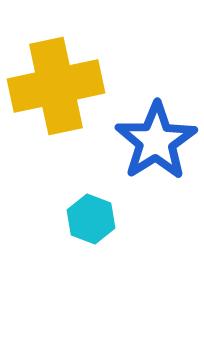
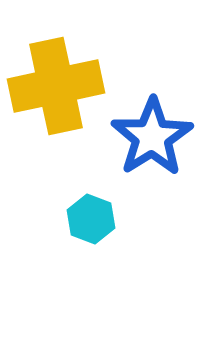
blue star: moved 4 px left, 4 px up
